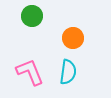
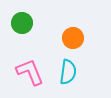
green circle: moved 10 px left, 7 px down
